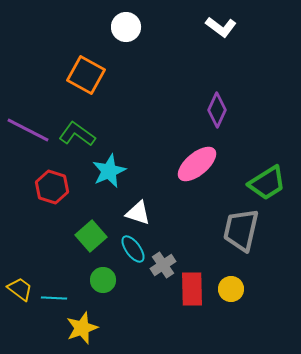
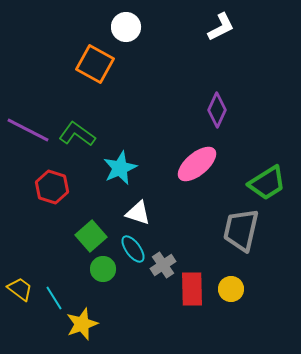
white L-shape: rotated 64 degrees counterclockwise
orange square: moved 9 px right, 11 px up
cyan star: moved 11 px right, 3 px up
green circle: moved 11 px up
cyan line: rotated 55 degrees clockwise
yellow star: moved 4 px up
